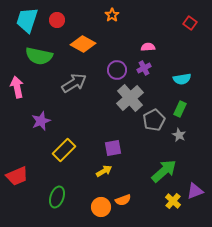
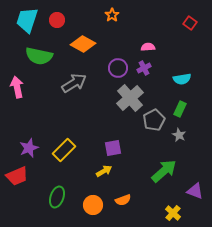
purple circle: moved 1 px right, 2 px up
purple star: moved 12 px left, 27 px down
purple triangle: rotated 42 degrees clockwise
yellow cross: moved 12 px down
orange circle: moved 8 px left, 2 px up
